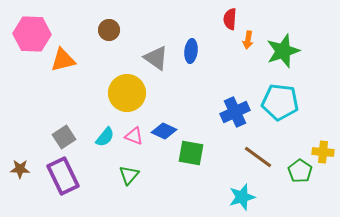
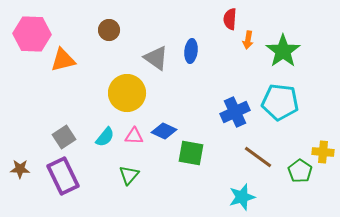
green star: rotated 16 degrees counterclockwise
pink triangle: rotated 18 degrees counterclockwise
